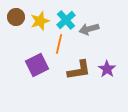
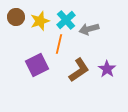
brown L-shape: rotated 25 degrees counterclockwise
